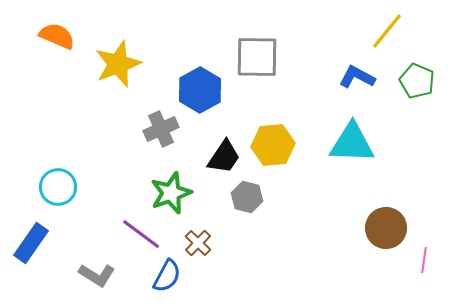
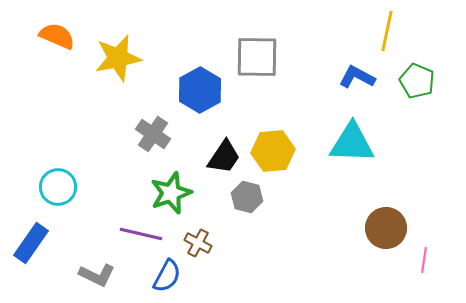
yellow line: rotated 27 degrees counterclockwise
yellow star: moved 6 px up; rotated 9 degrees clockwise
gray cross: moved 8 px left, 5 px down; rotated 32 degrees counterclockwise
yellow hexagon: moved 6 px down
purple line: rotated 24 degrees counterclockwise
brown cross: rotated 16 degrees counterclockwise
gray L-shape: rotated 6 degrees counterclockwise
